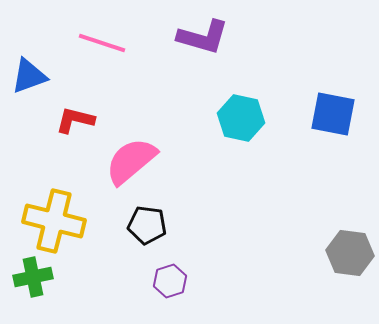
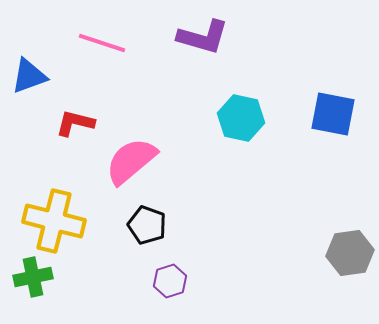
red L-shape: moved 3 px down
black pentagon: rotated 12 degrees clockwise
gray hexagon: rotated 15 degrees counterclockwise
